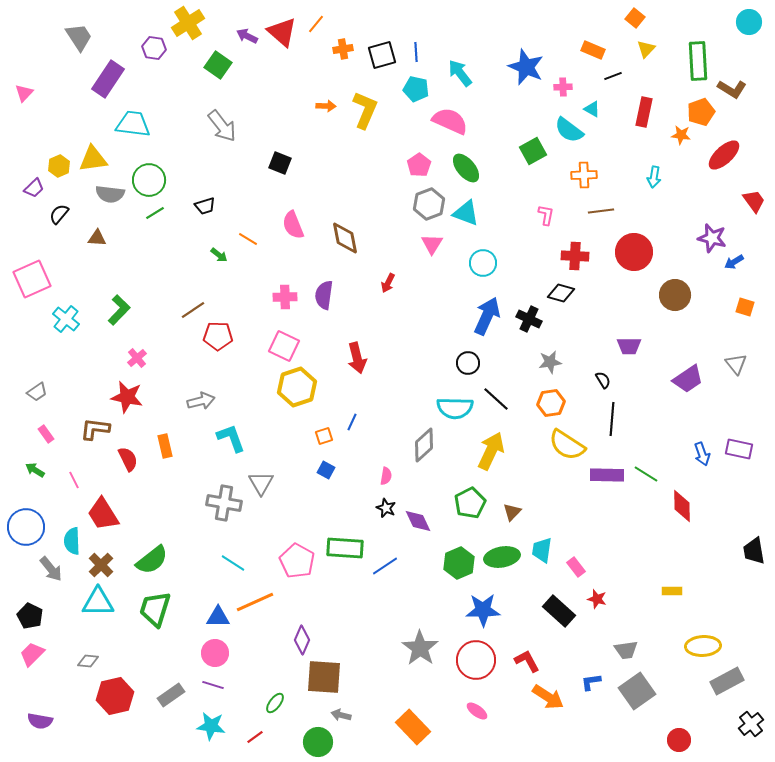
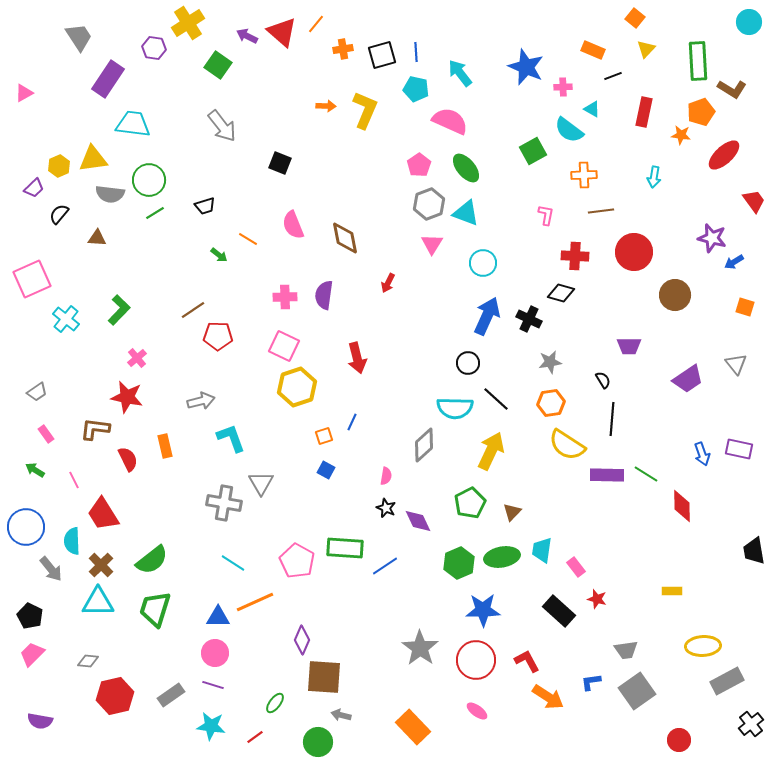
pink triangle at (24, 93): rotated 18 degrees clockwise
